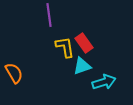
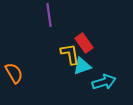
yellow L-shape: moved 5 px right, 7 px down
